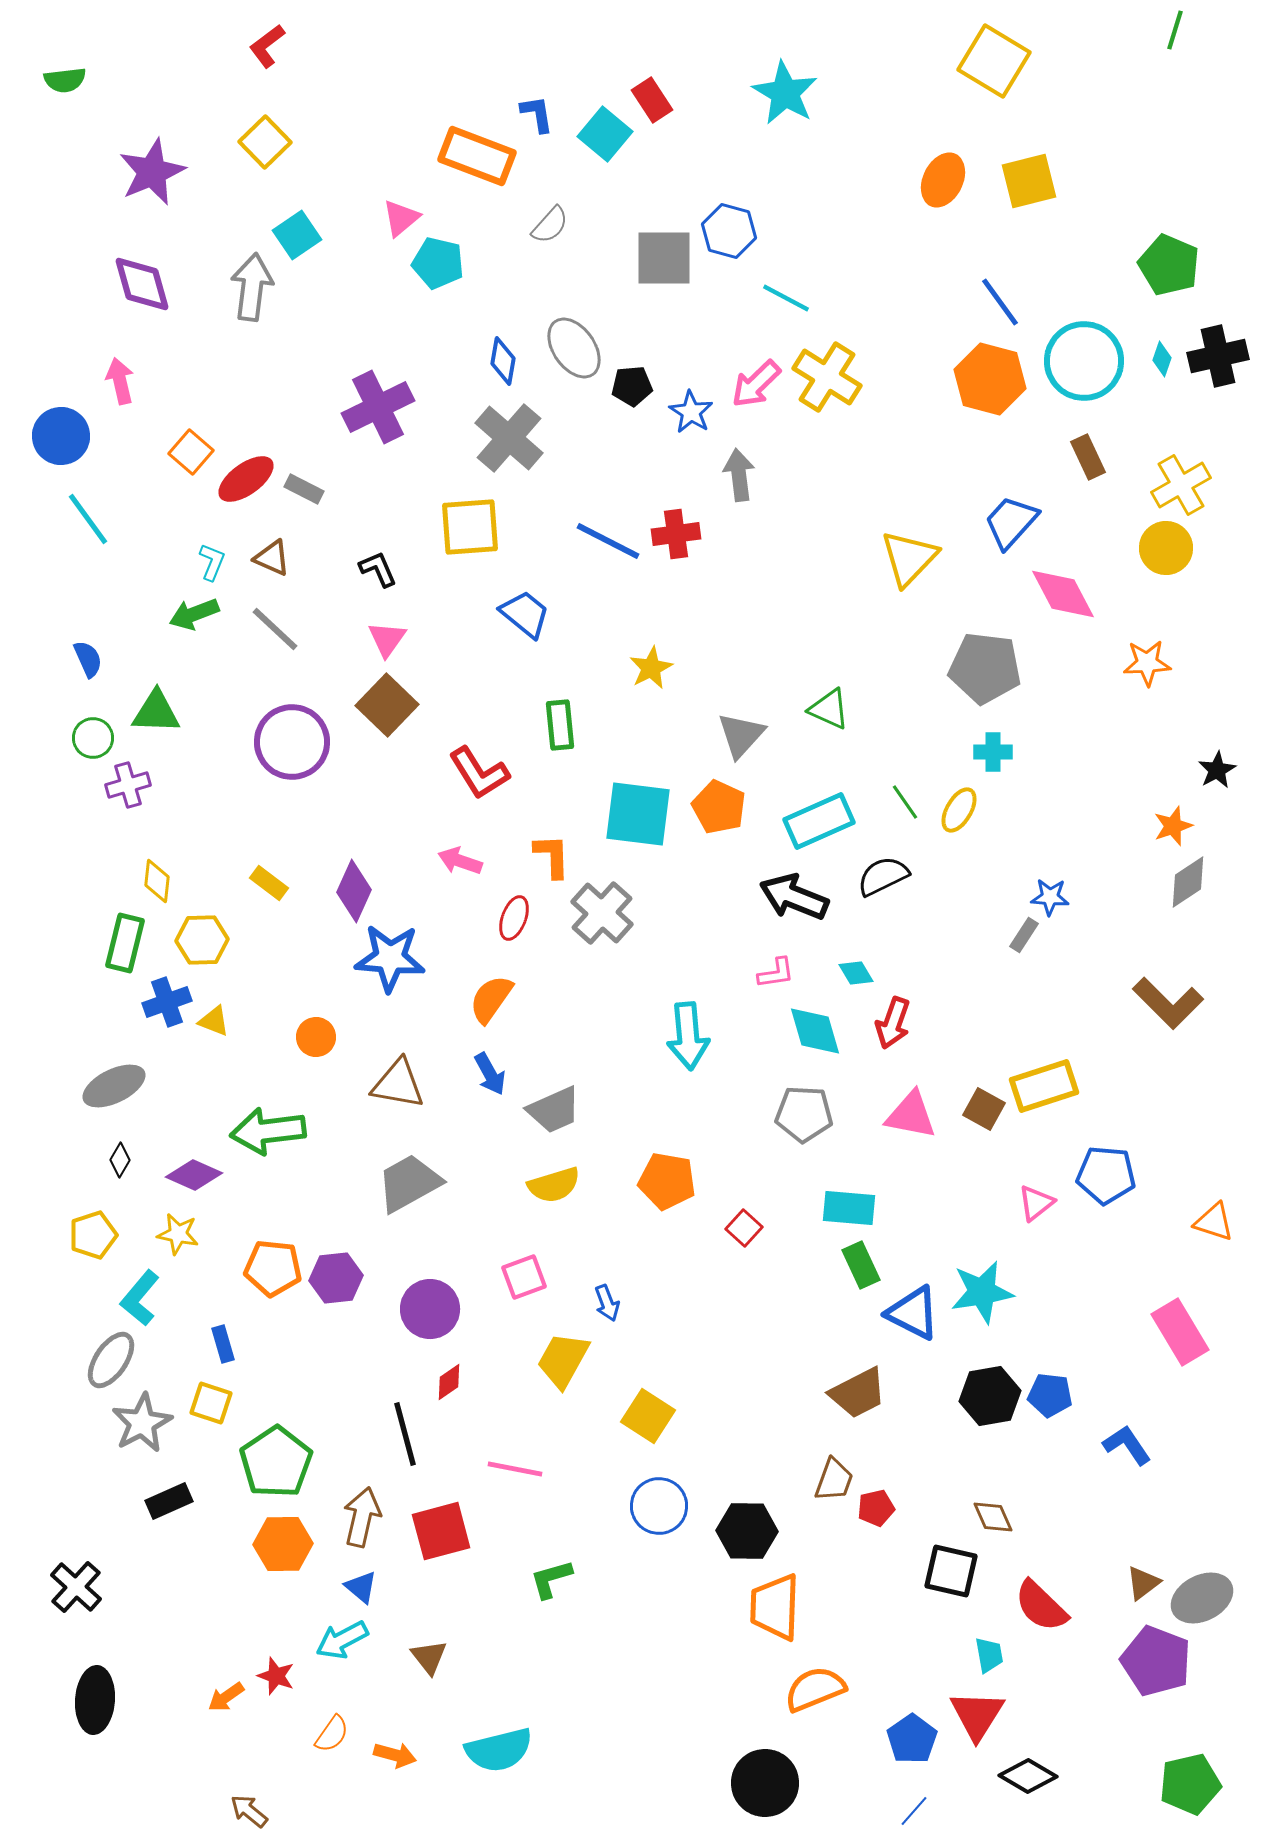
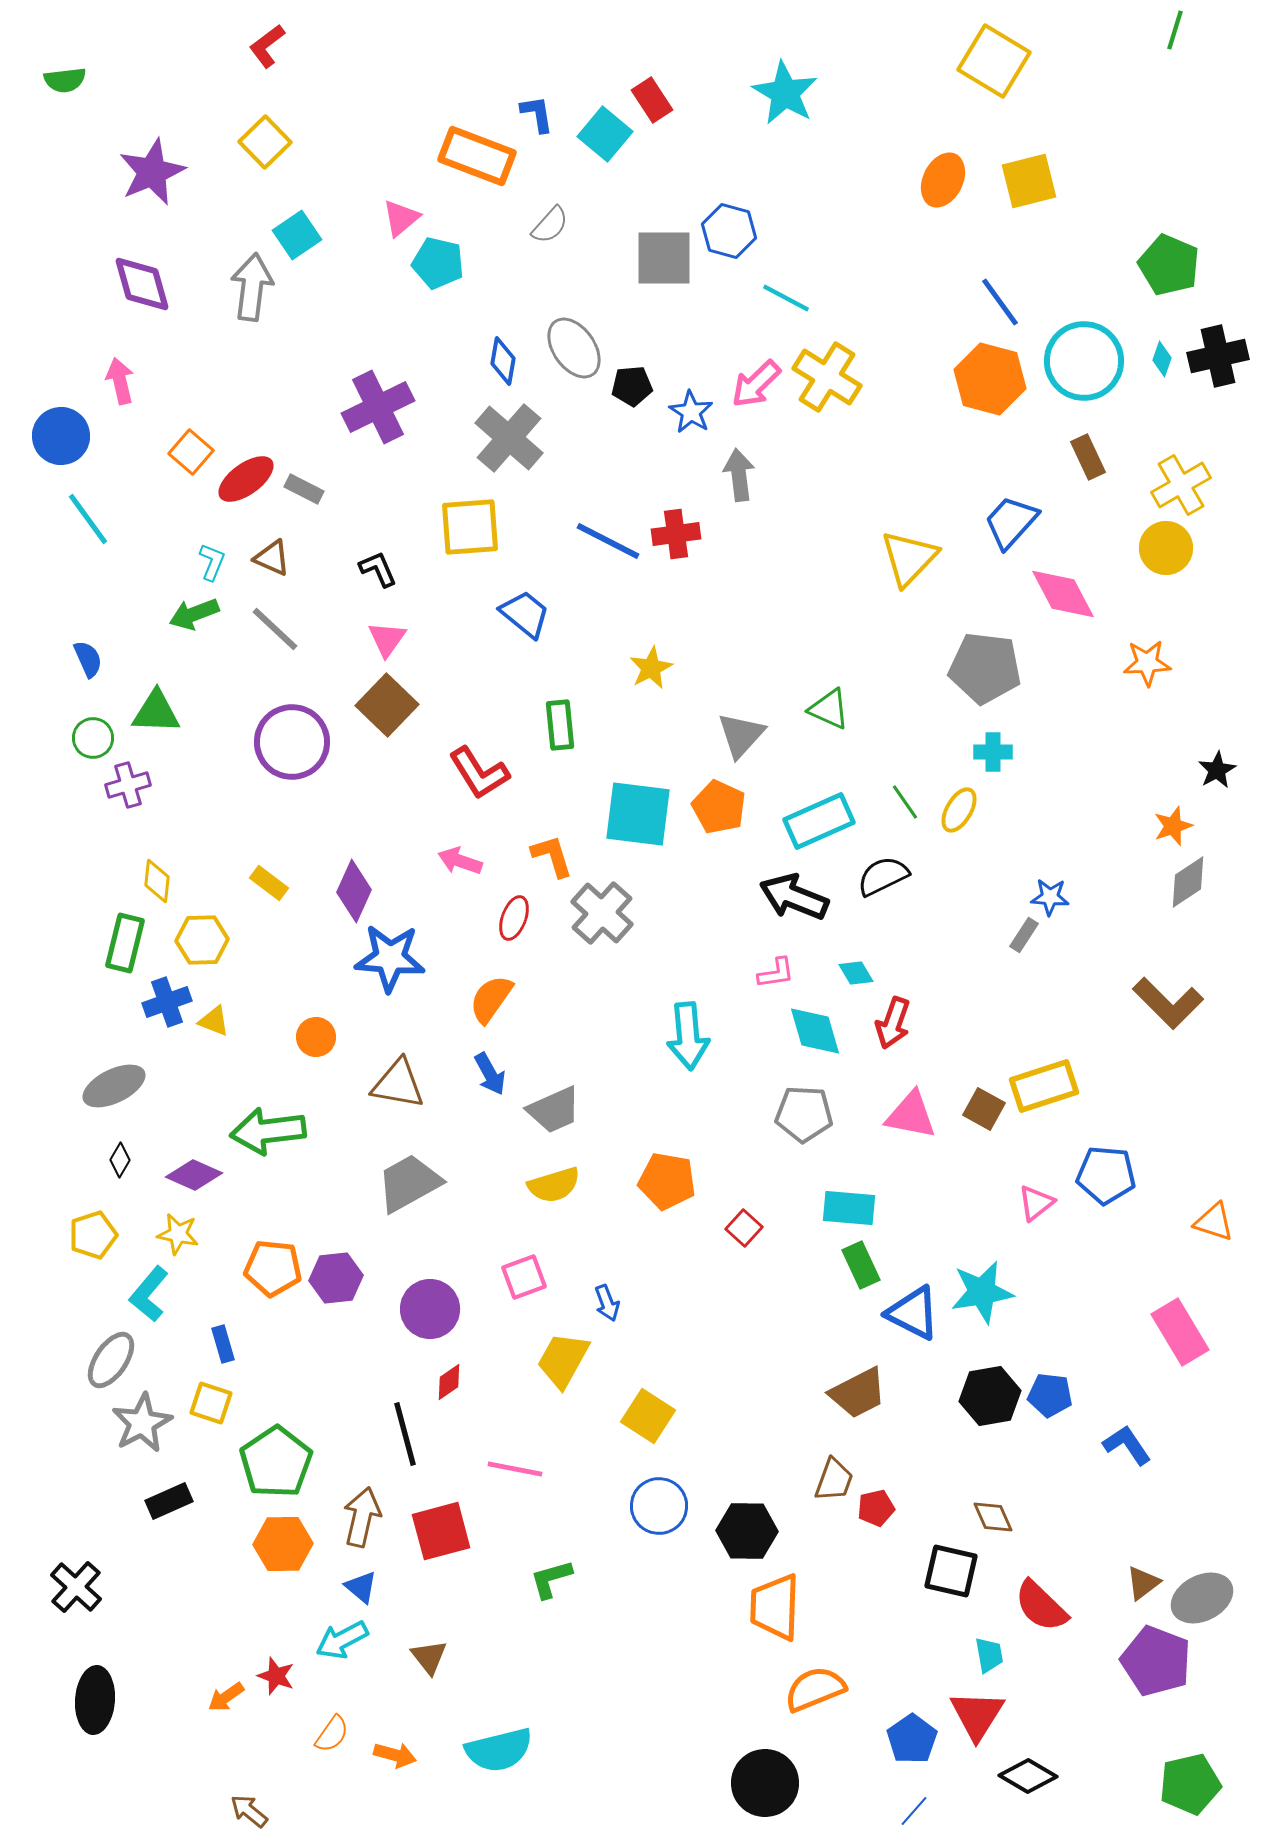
orange L-shape at (552, 856): rotated 15 degrees counterclockwise
cyan L-shape at (140, 1298): moved 9 px right, 4 px up
